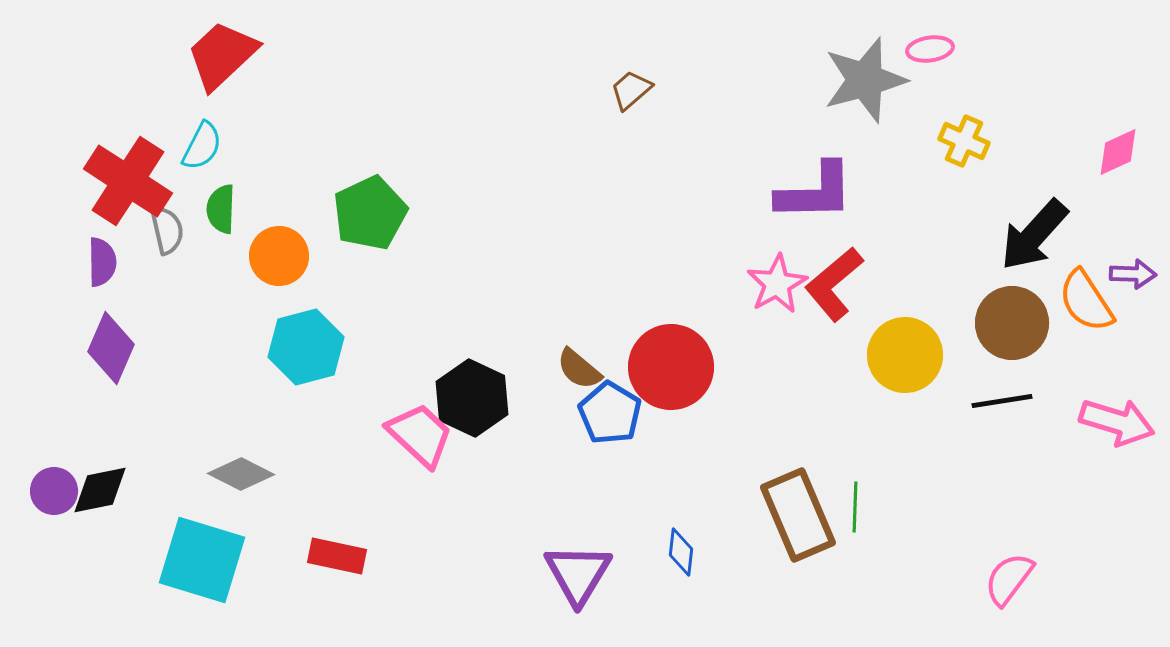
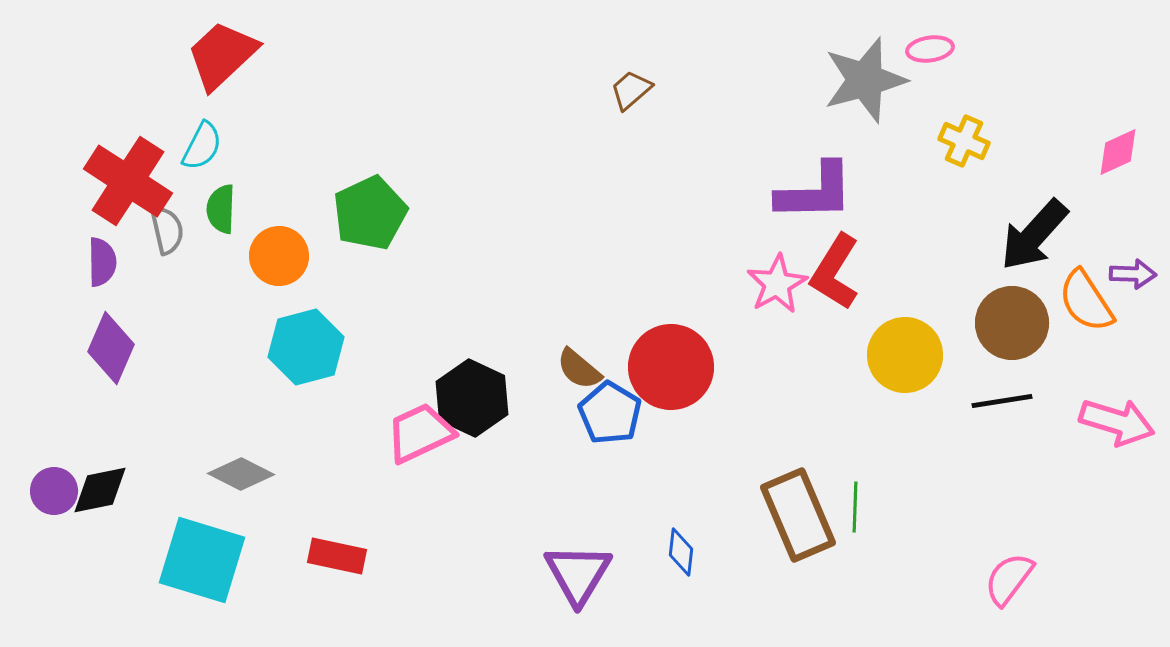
red L-shape: moved 1 px right, 12 px up; rotated 18 degrees counterclockwise
pink trapezoid: moved 2 px up; rotated 68 degrees counterclockwise
